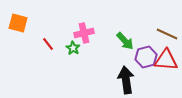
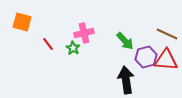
orange square: moved 4 px right, 1 px up
